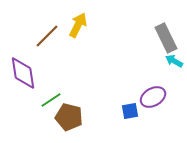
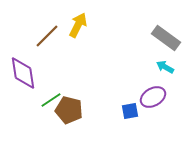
gray rectangle: rotated 28 degrees counterclockwise
cyan arrow: moved 9 px left, 6 px down
brown pentagon: moved 7 px up
